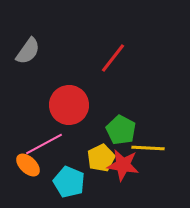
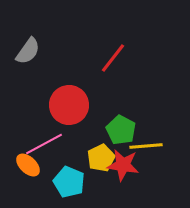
yellow line: moved 2 px left, 2 px up; rotated 8 degrees counterclockwise
